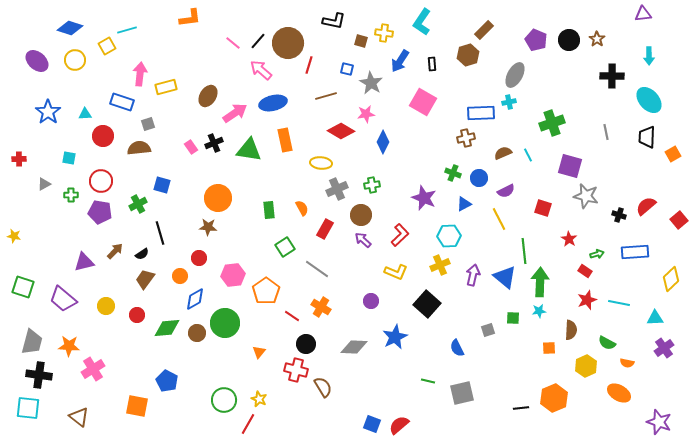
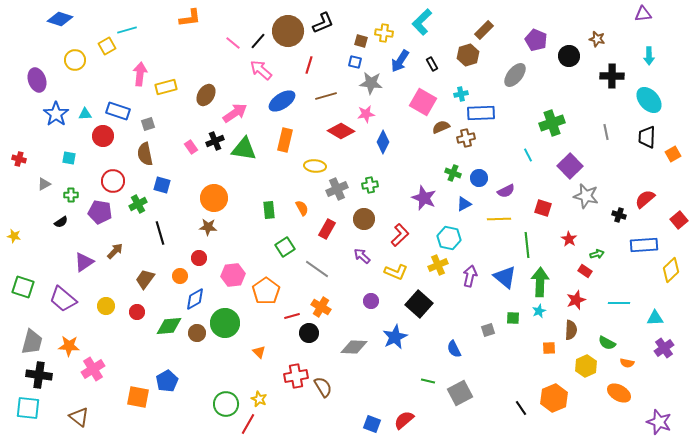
black L-shape at (334, 21): moved 11 px left, 2 px down; rotated 35 degrees counterclockwise
cyan L-shape at (422, 22): rotated 12 degrees clockwise
blue diamond at (70, 28): moved 10 px left, 9 px up
brown star at (597, 39): rotated 21 degrees counterclockwise
black circle at (569, 40): moved 16 px down
brown circle at (288, 43): moved 12 px up
purple ellipse at (37, 61): moved 19 px down; rotated 30 degrees clockwise
black rectangle at (432, 64): rotated 24 degrees counterclockwise
blue square at (347, 69): moved 8 px right, 7 px up
gray ellipse at (515, 75): rotated 10 degrees clockwise
gray star at (371, 83): rotated 25 degrees counterclockwise
brown ellipse at (208, 96): moved 2 px left, 1 px up
blue rectangle at (122, 102): moved 4 px left, 9 px down
cyan cross at (509, 102): moved 48 px left, 8 px up
blue ellipse at (273, 103): moved 9 px right, 2 px up; rotated 20 degrees counterclockwise
blue star at (48, 112): moved 8 px right, 2 px down
orange rectangle at (285, 140): rotated 25 degrees clockwise
black cross at (214, 143): moved 1 px right, 2 px up
brown semicircle at (139, 148): moved 6 px right, 6 px down; rotated 95 degrees counterclockwise
green triangle at (249, 150): moved 5 px left, 1 px up
brown semicircle at (503, 153): moved 62 px left, 26 px up
red cross at (19, 159): rotated 16 degrees clockwise
yellow ellipse at (321, 163): moved 6 px left, 3 px down
purple square at (570, 166): rotated 30 degrees clockwise
red circle at (101, 181): moved 12 px right
green cross at (372, 185): moved 2 px left
orange circle at (218, 198): moved 4 px left
red semicircle at (646, 206): moved 1 px left, 7 px up
brown circle at (361, 215): moved 3 px right, 4 px down
yellow line at (499, 219): rotated 65 degrees counterclockwise
red rectangle at (325, 229): moved 2 px right
cyan hexagon at (449, 236): moved 2 px down; rotated 15 degrees clockwise
purple arrow at (363, 240): moved 1 px left, 16 px down
green line at (524, 251): moved 3 px right, 6 px up
blue rectangle at (635, 252): moved 9 px right, 7 px up
black semicircle at (142, 254): moved 81 px left, 32 px up
purple triangle at (84, 262): rotated 20 degrees counterclockwise
yellow cross at (440, 265): moved 2 px left
purple arrow at (473, 275): moved 3 px left, 1 px down
yellow diamond at (671, 279): moved 9 px up
red star at (587, 300): moved 11 px left
cyan line at (619, 303): rotated 10 degrees counterclockwise
black square at (427, 304): moved 8 px left
cyan star at (539, 311): rotated 16 degrees counterclockwise
red circle at (137, 315): moved 3 px up
red line at (292, 316): rotated 49 degrees counterclockwise
green diamond at (167, 328): moved 2 px right, 2 px up
black circle at (306, 344): moved 3 px right, 11 px up
blue semicircle at (457, 348): moved 3 px left, 1 px down
orange triangle at (259, 352): rotated 24 degrees counterclockwise
red cross at (296, 370): moved 6 px down; rotated 25 degrees counterclockwise
blue pentagon at (167, 381): rotated 15 degrees clockwise
gray square at (462, 393): moved 2 px left; rotated 15 degrees counterclockwise
green circle at (224, 400): moved 2 px right, 4 px down
orange square at (137, 406): moved 1 px right, 9 px up
black line at (521, 408): rotated 63 degrees clockwise
red semicircle at (399, 425): moved 5 px right, 5 px up
